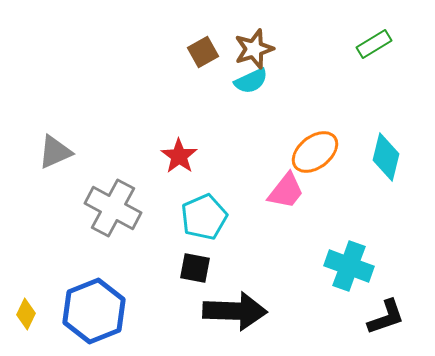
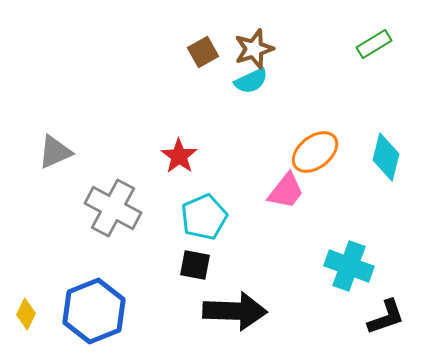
black square: moved 3 px up
